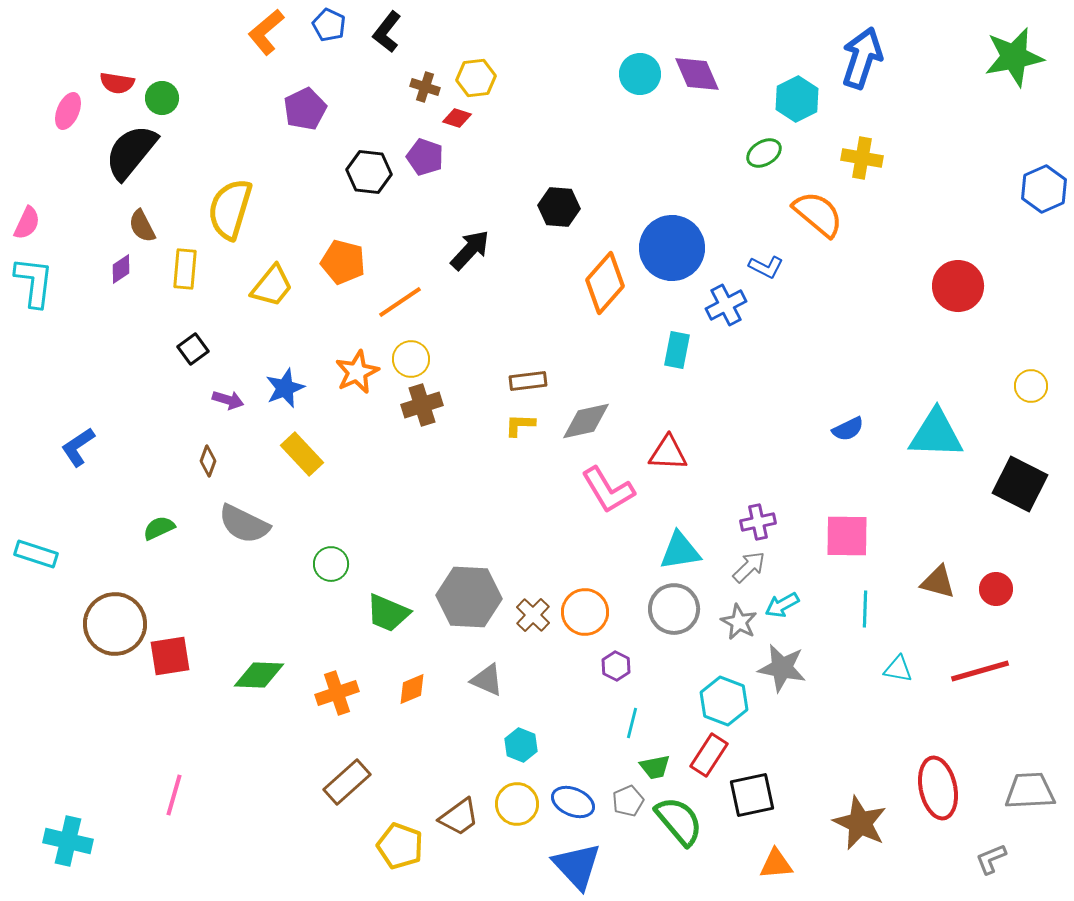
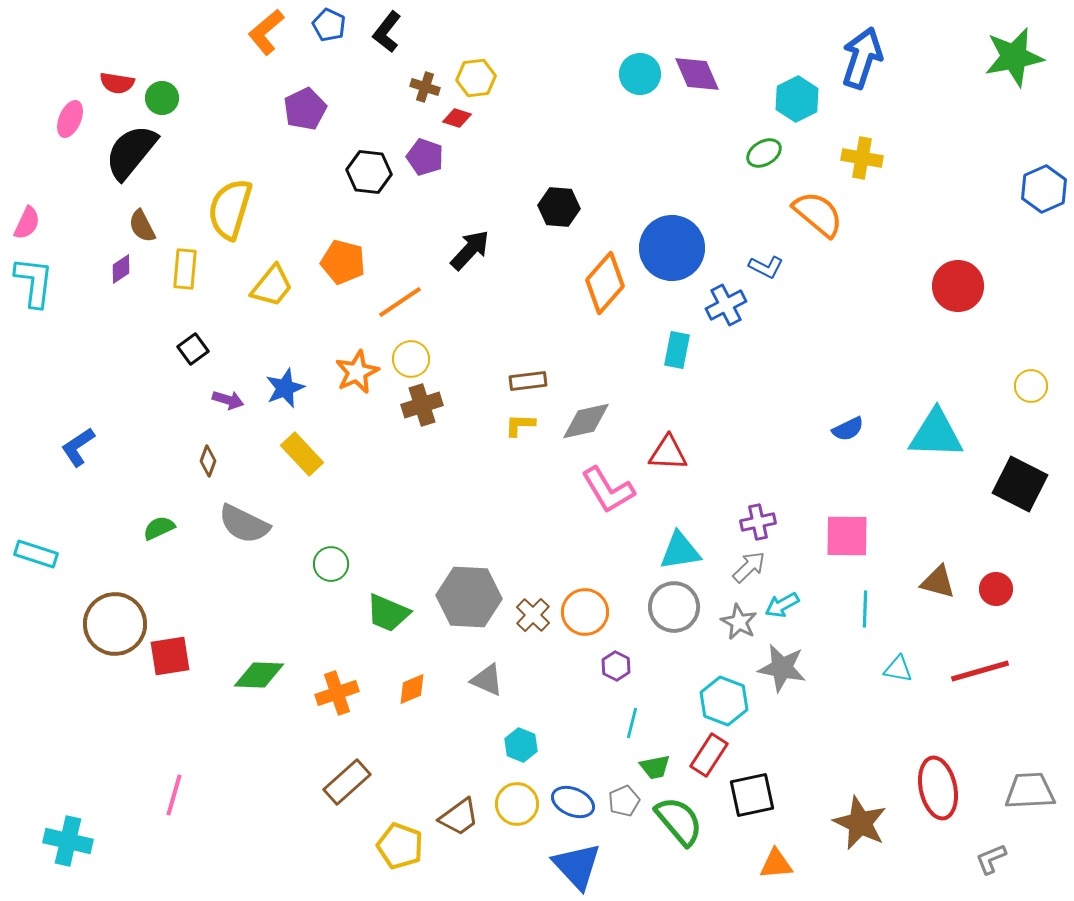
pink ellipse at (68, 111): moved 2 px right, 8 px down
gray circle at (674, 609): moved 2 px up
gray pentagon at (628, 801): moved 4 px left
